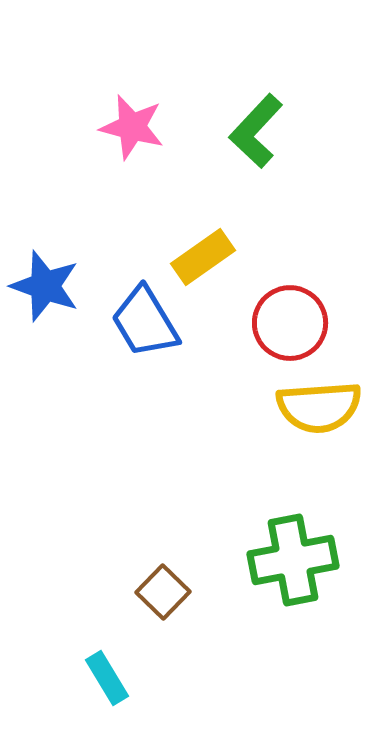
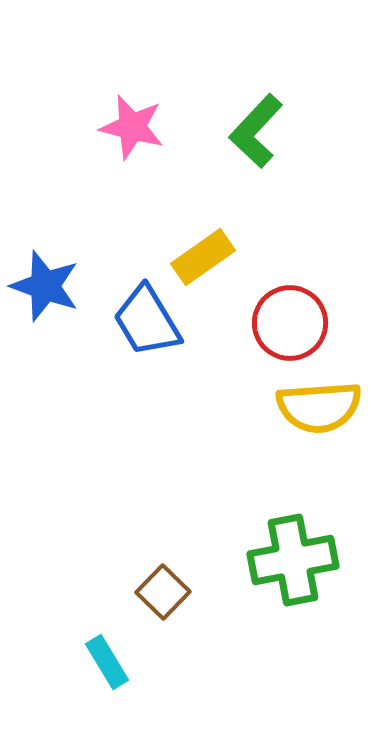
blue trapezoid: moved 2 px right, 1 px up
cyan rectangle: moved 16 px up
